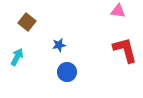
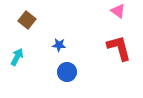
pink triangle: rotated 28 degrees clockwise
brown square: moved 2 px up
blue star: rotated 16 degrees clockwise
red L-shape: moved 6 px left, 2 px up
